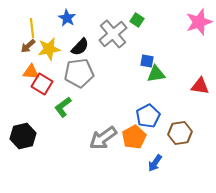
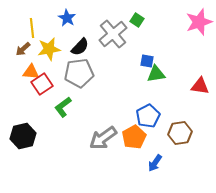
brown arrow: moved 5 px left, 3 px down
red square: rotated 25 degrees clockwise
